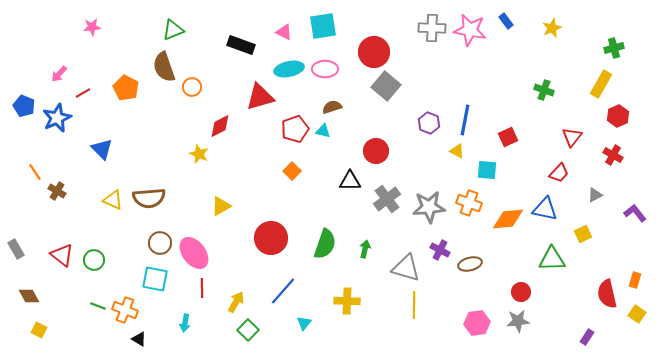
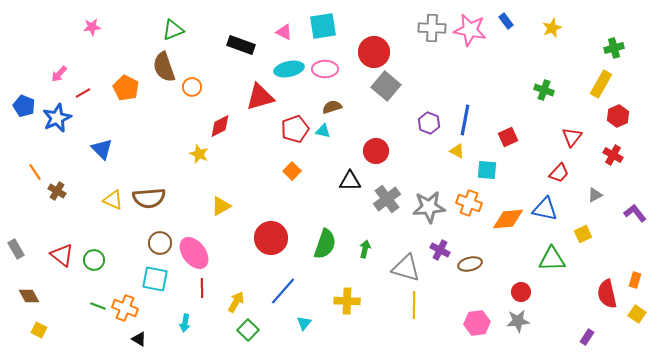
orange cross at (125, 310): moved 2 px up
